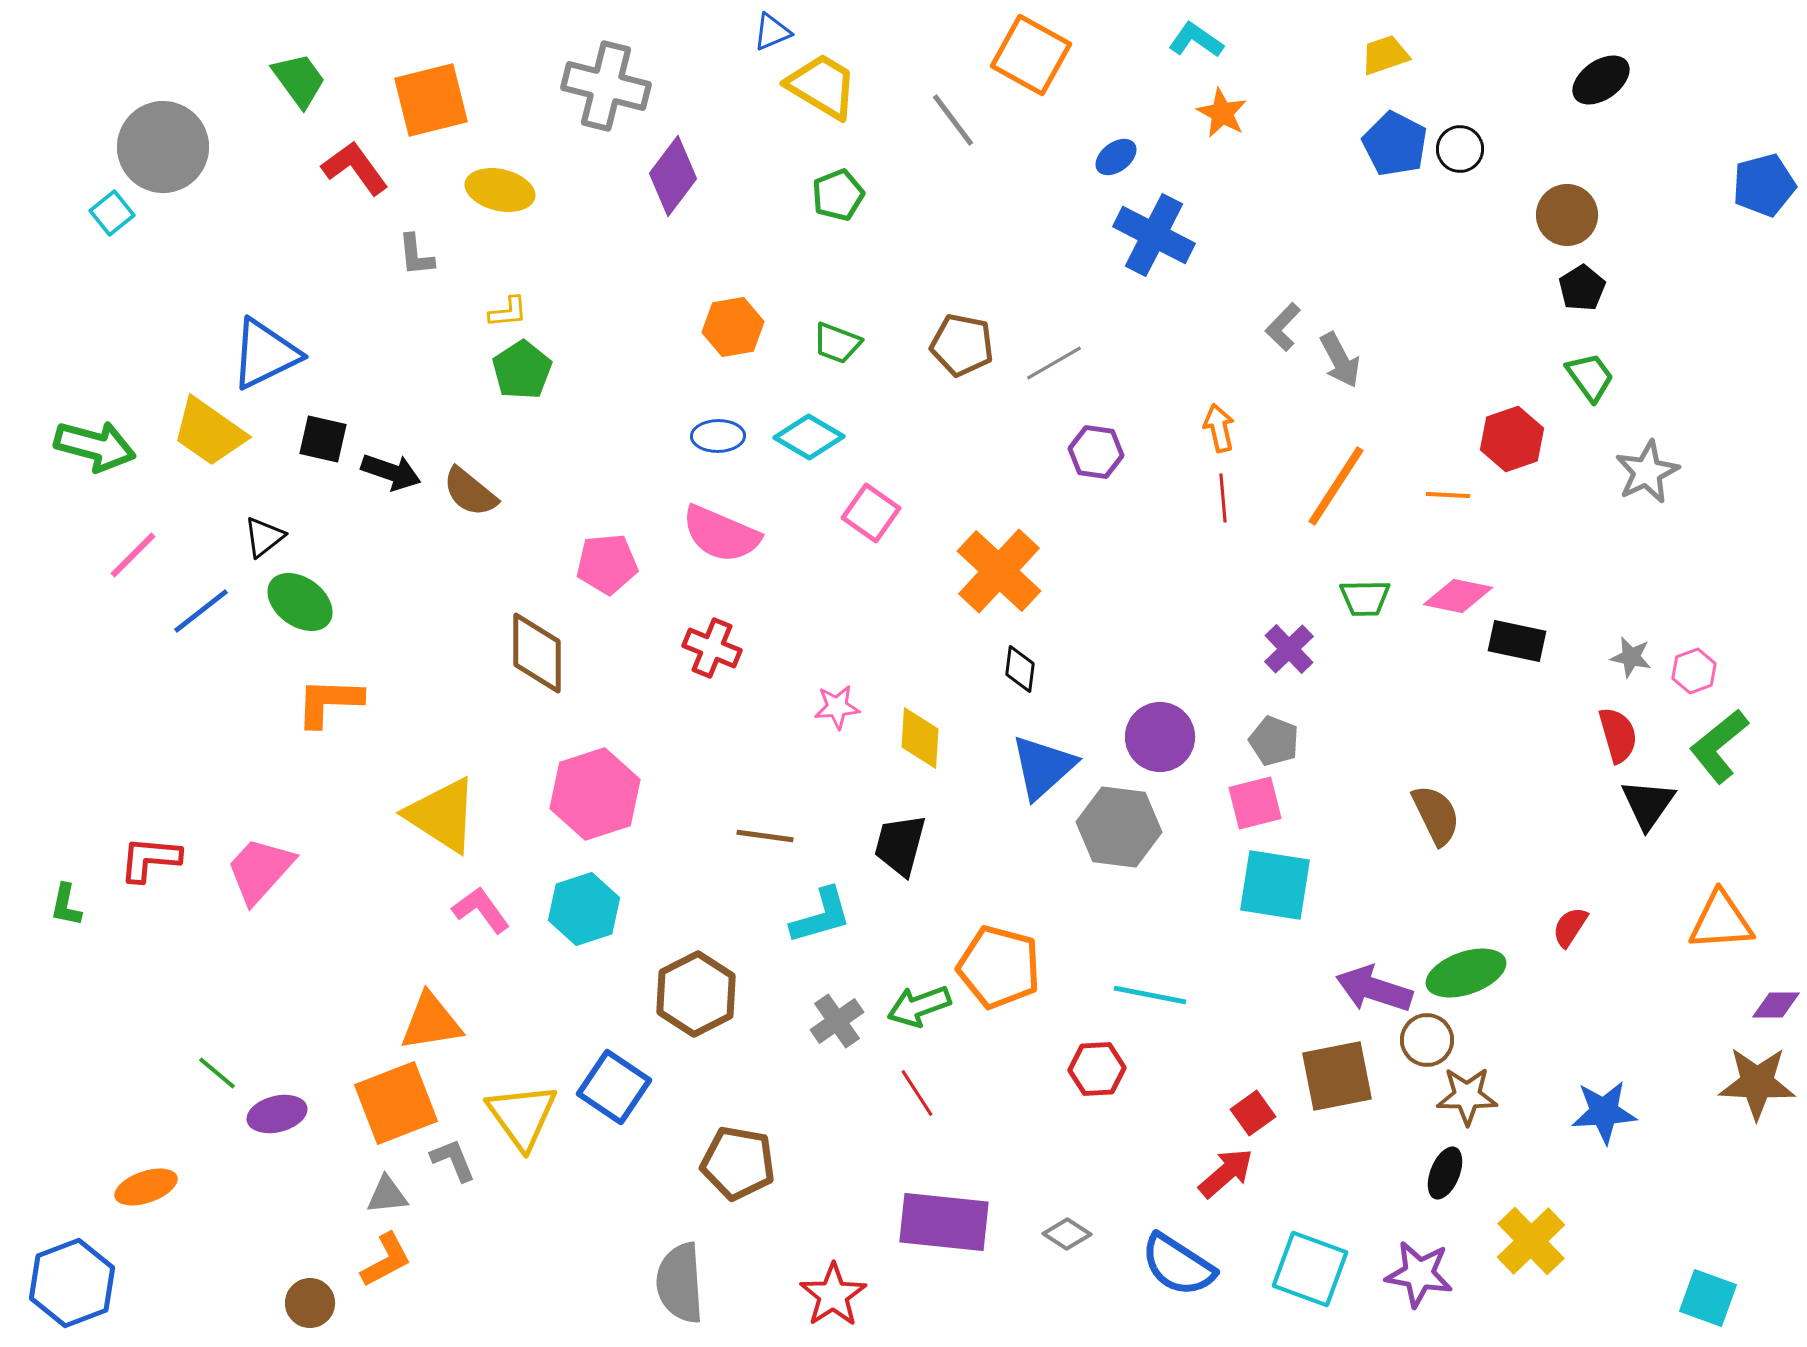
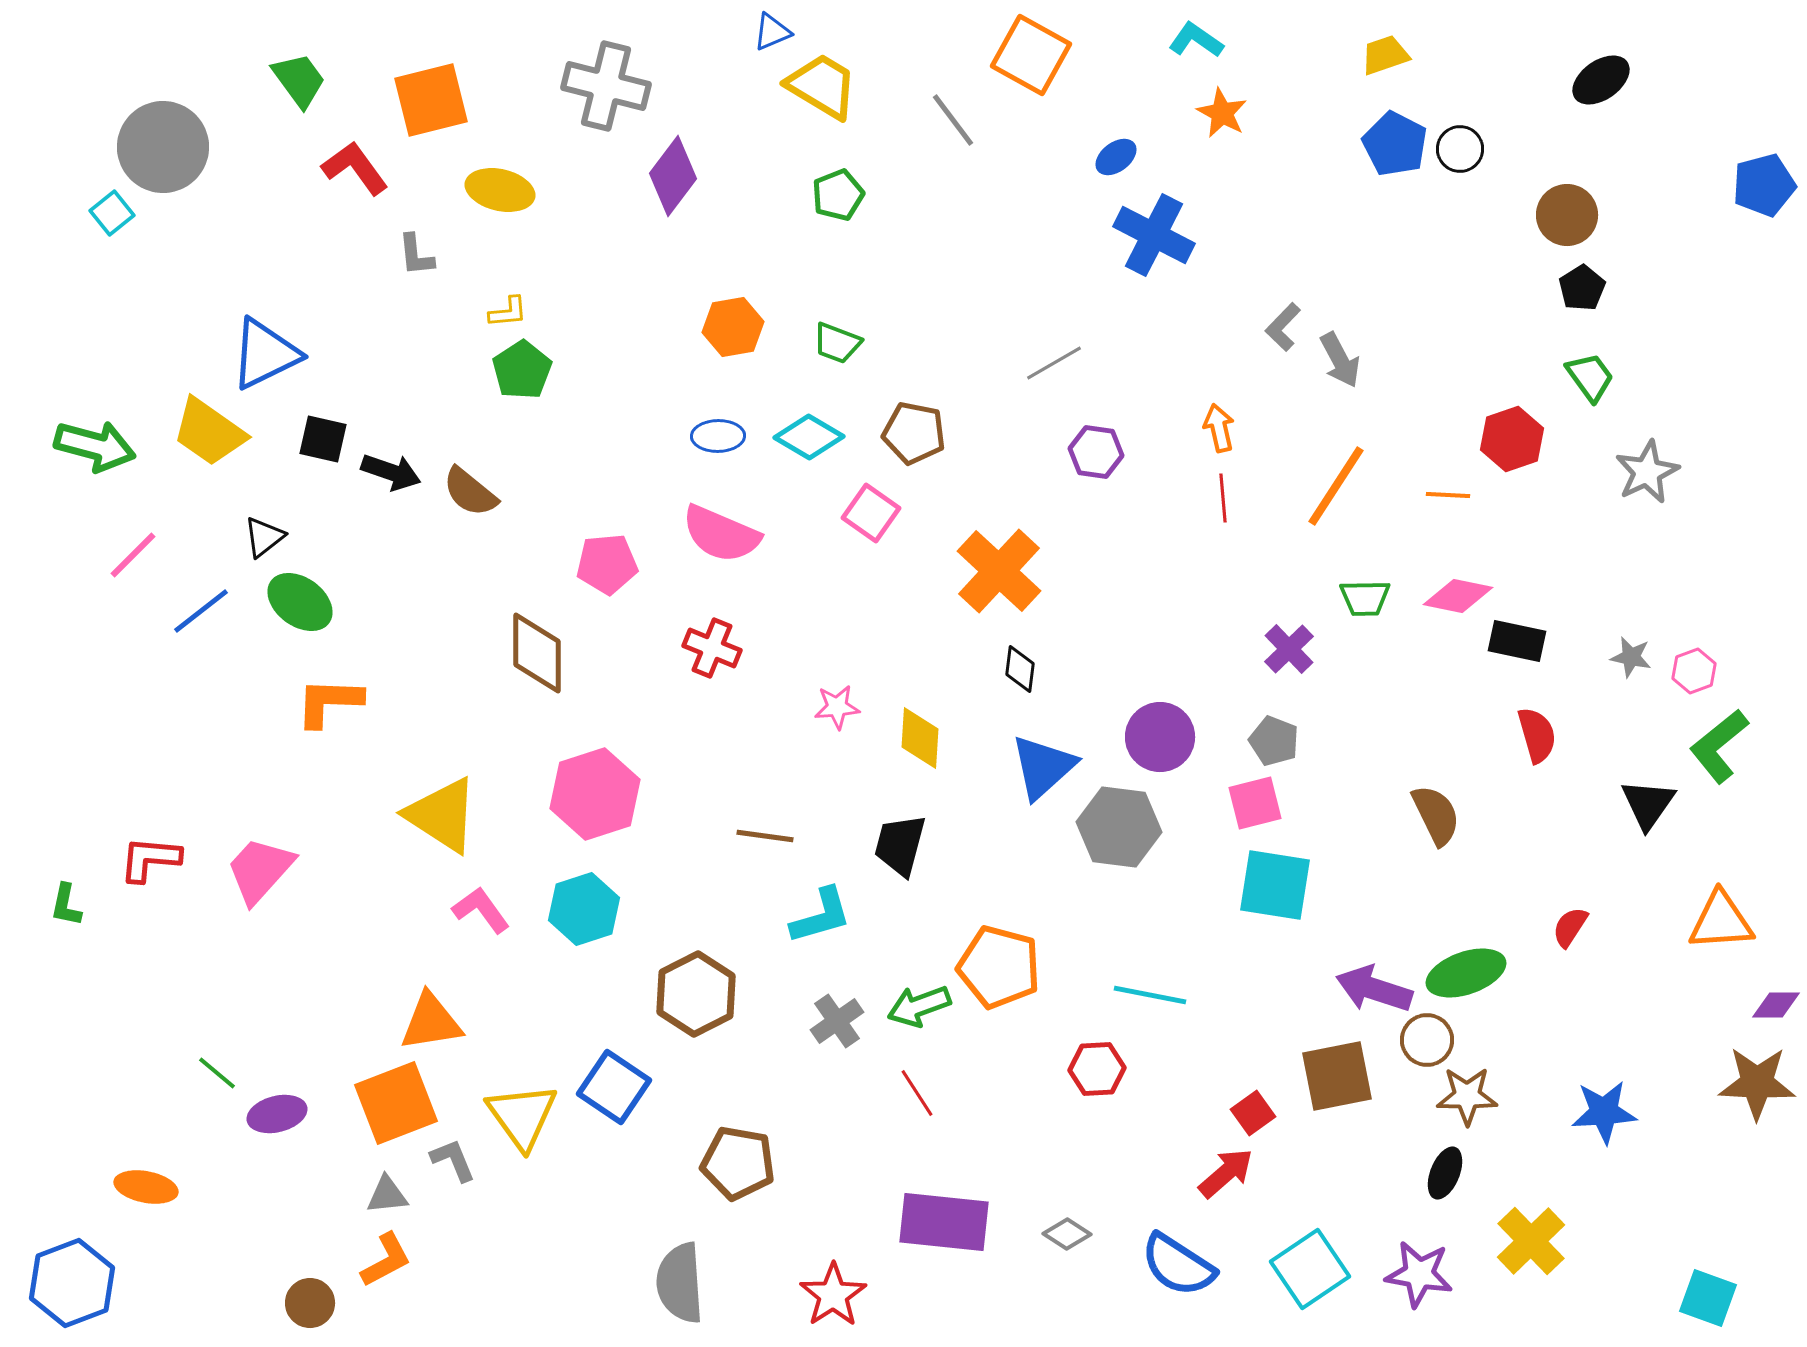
brown pentagon at (962, 345): moved 48 px left, 88 px down
red semicircle at (1618, 735): moved 81 px left
orange ellipse at (146, 1187): rotated 30 degrees clockwise
cyan square at (1310, 1269): rotated 36 degrees clockwise
